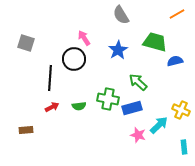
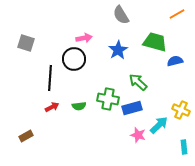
pink arrow: rotated 112 degrees clockwise
brown rectangle: moved 6 px down; rotated 24 degrees counterclockwise
